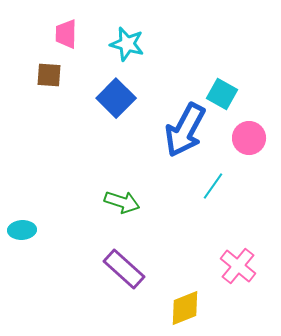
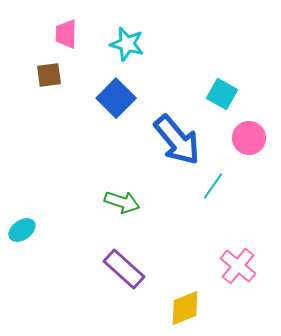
brown square: rotated 12 degrees counterclockwise
blue arrow: moved 8 px left, 10 px down; rotated 68 degrees counterclockwise
cyan ellipse: rotated 32 degrees counterclockwise
